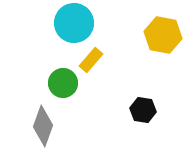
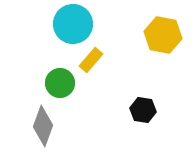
cyan circle: moved 1 px left, 1 px down
green circle: moved 3 px left
